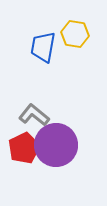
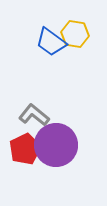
blue trapezoid: moved 8 px right, 5 px up; rotated 64 degrees counterclockwise
red pentagon: moved 1 px right, 1 px down
